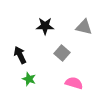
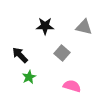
black arrow: rotated 18 degrees counterclockwise
green star: moved 2 px up; rotated 24 degrees clockwise
pink semicircle: moved 2 px left, 3 px down
